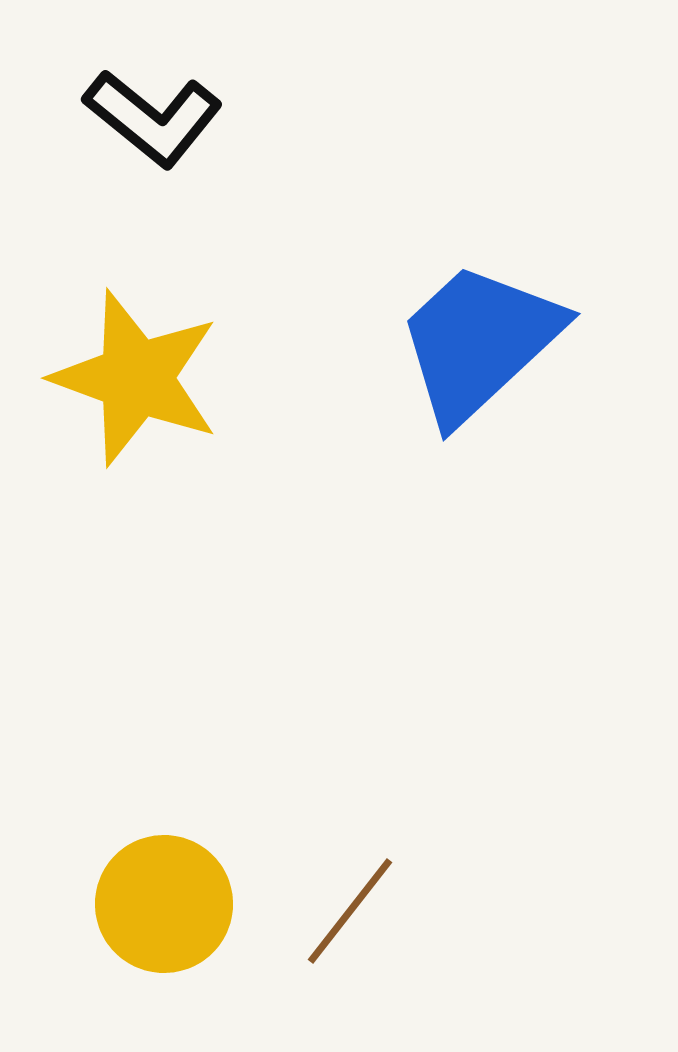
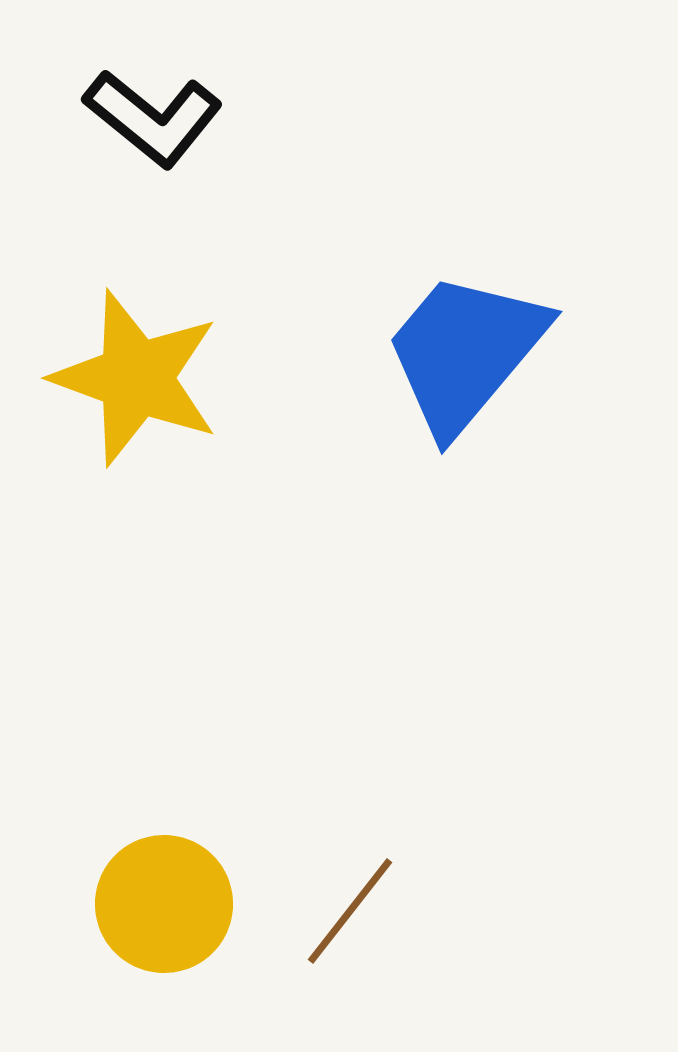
blue trapezoid: moved 14 px left, 10 px down; rotated 7 degrees counterclockwise
